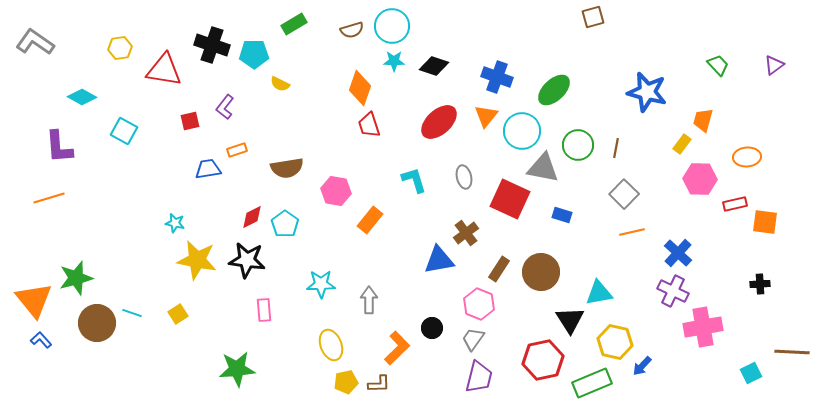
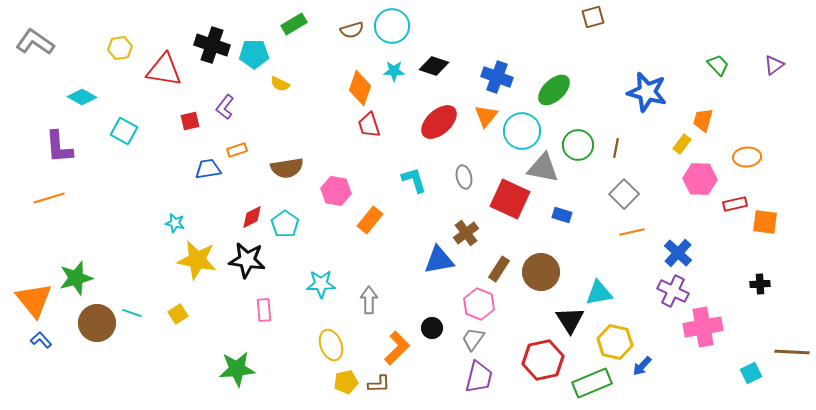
cyan star at (394, 61): moved 10 px down
